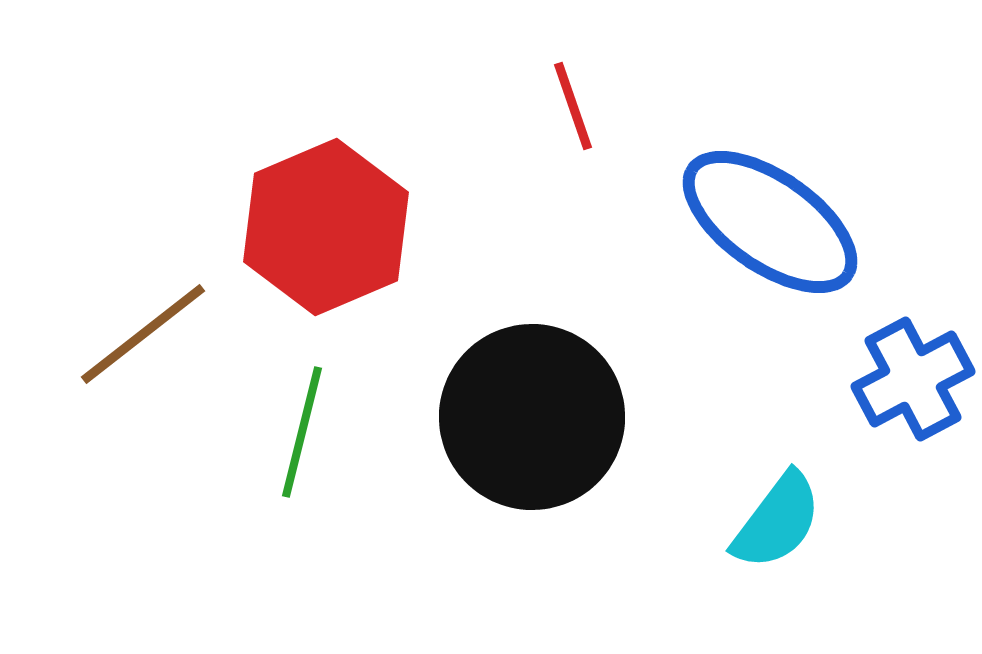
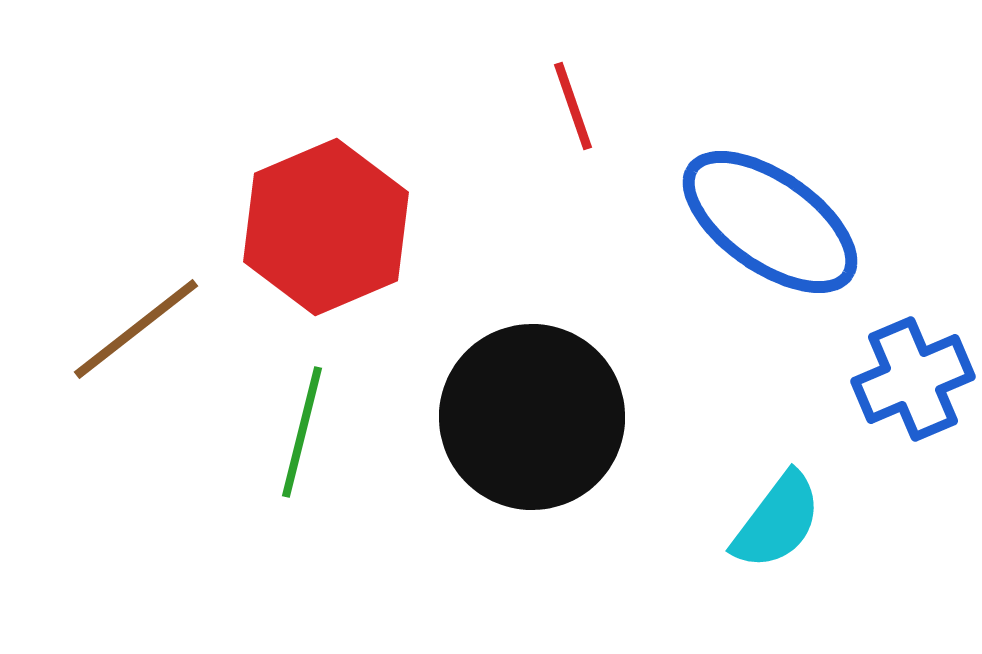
brown line: moved 7 px left, 5 px up
blue cross: rotated 5 degrees clockwise
